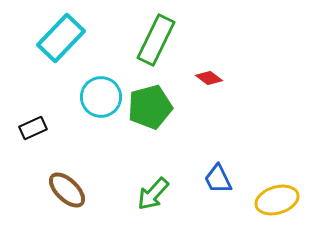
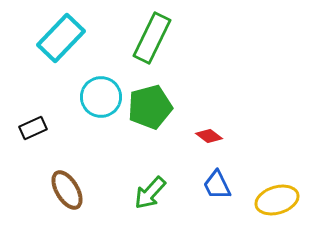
green rectangle: moved 4 px left, 2 px up
red diamond: moved 58 px down
blue trapezoid: moved 1 px left, 6 px down
brown ellipse: rotated 15 degrees clockwise
green arrow: moved 3 px left, 1 px up
